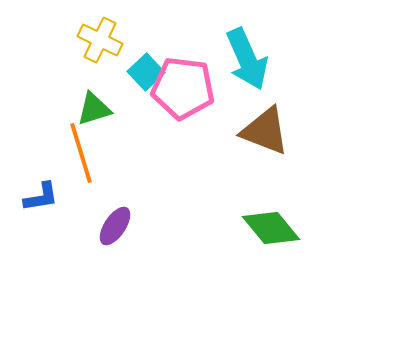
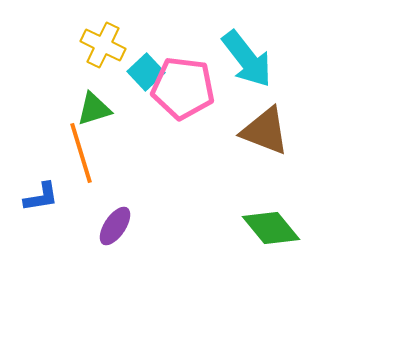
yellow cross: moved 3 px right, 5 px down
cyan arrow: rotated 14 degrees counterclockwise
